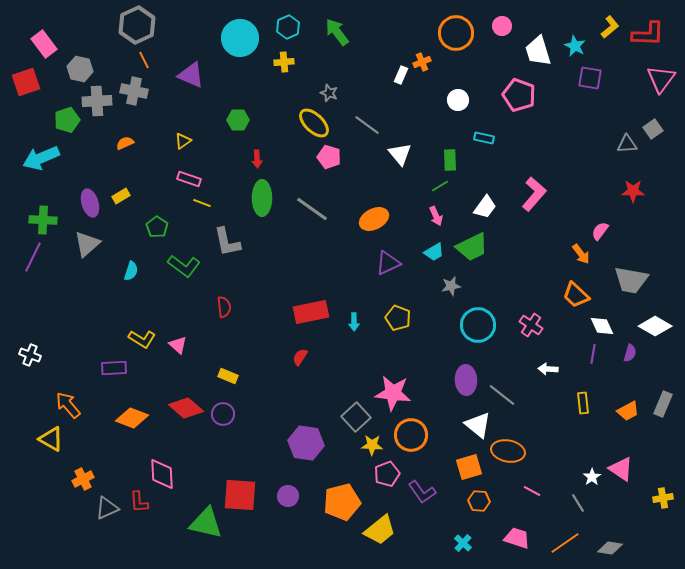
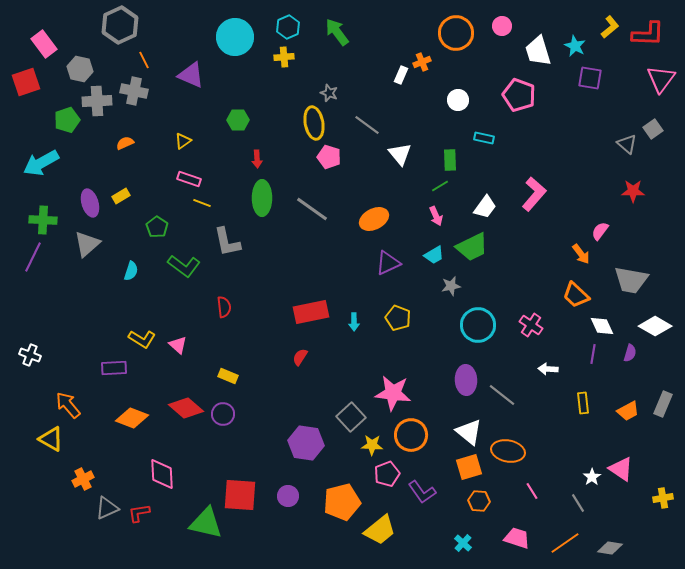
gray hexagon at (137, 25): moved 17 px left
cyan circle at (240, 38): moved 5 px left, 1 px up
yellow cross at (284, 62): moved 5 px up
yellow ellipse at (314, 123): rotated 36 degrees clockwise
gray triangle at (627, 144): rotated 45 degrees clockwise
cyan arrow at (41, 158): moved 5 px down; rotated 6 degrees counterclockwise
cyan trapezoid at (434, 252): moved 3 px down
gray square at (356, 417): moved 5 px left
white triangle at (478, 425): moved 9 px left, 7 px down
pink line at (532, 491): rotated 30 degrees clockwise
red L-shape at (139, 502): moved 11 px down; rotated 85 degrees clockwise
